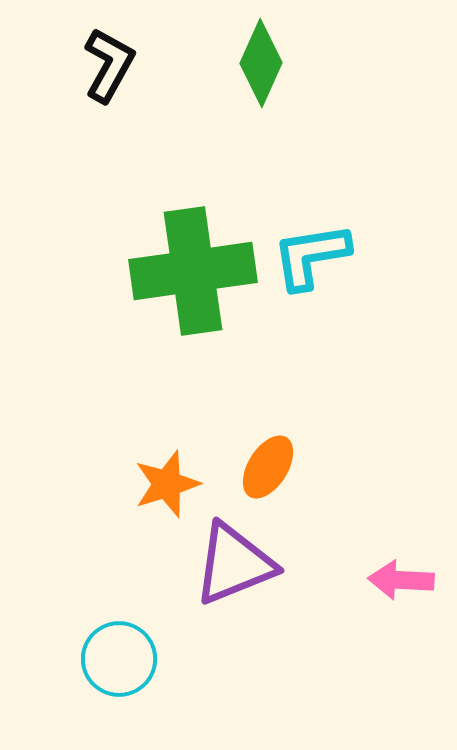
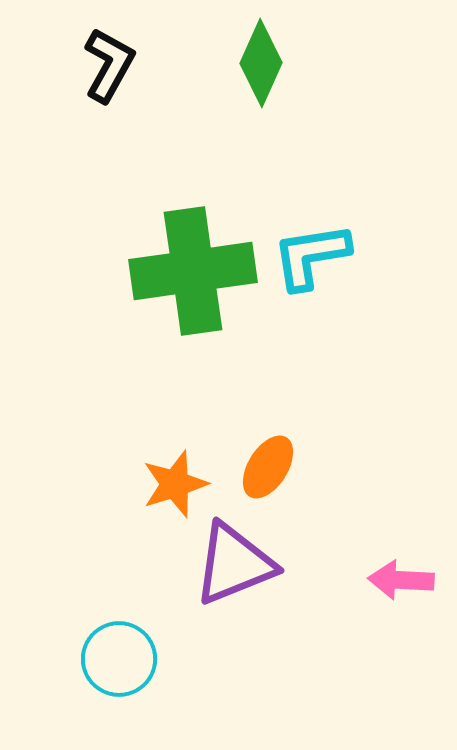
orange star: moved 8 px right
